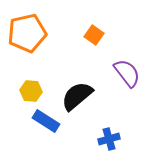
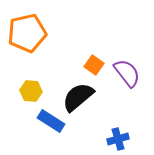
orange square: moved 30 px down
black semicircle: moved 1 px right, 1 px down
blue rectangle: moved 5 px right
blue cross: moved 9 px right
